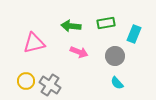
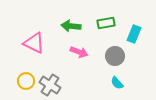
pink triangle: rotated 40 degrees clockwise
